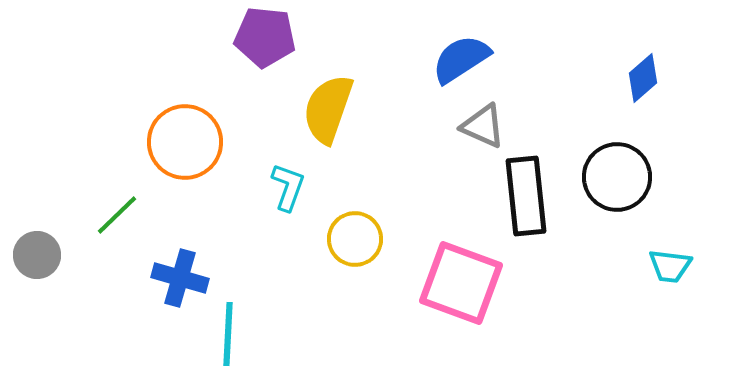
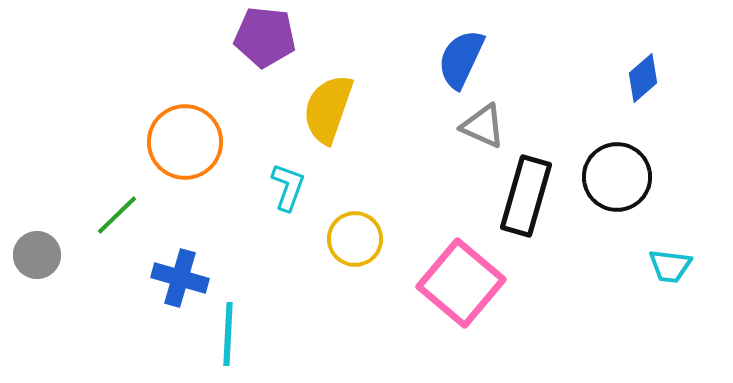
blue semicircle: rotated 32 degrees counterclockwise
black rectangle: rotated 22 degrees clockwise
pink square: rotated 20 degrees clockwise
